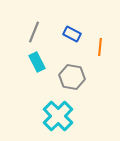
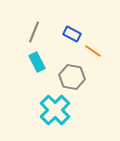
orange line: moved 7 px left, 4 px down; rotated 60 degrees counterclockwise
cyan cross: moved 3 px left, 6 px up
